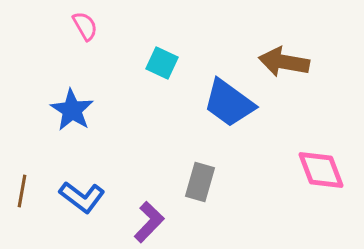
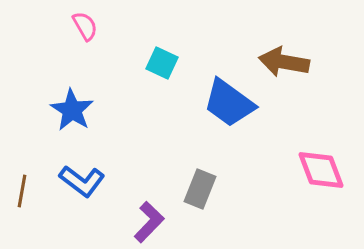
gray rectangle: moved 7 px down; rotated 6 degrees clockwise
blue L-shape: moved 16 px up
